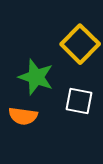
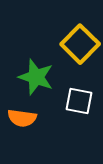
orange semicircle: moved 1 px left, 2 px down
